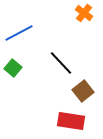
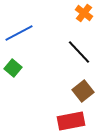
black line: moved 18 px right, 11 px up
red rectangle: rotated 20 degrees counterclockwise
